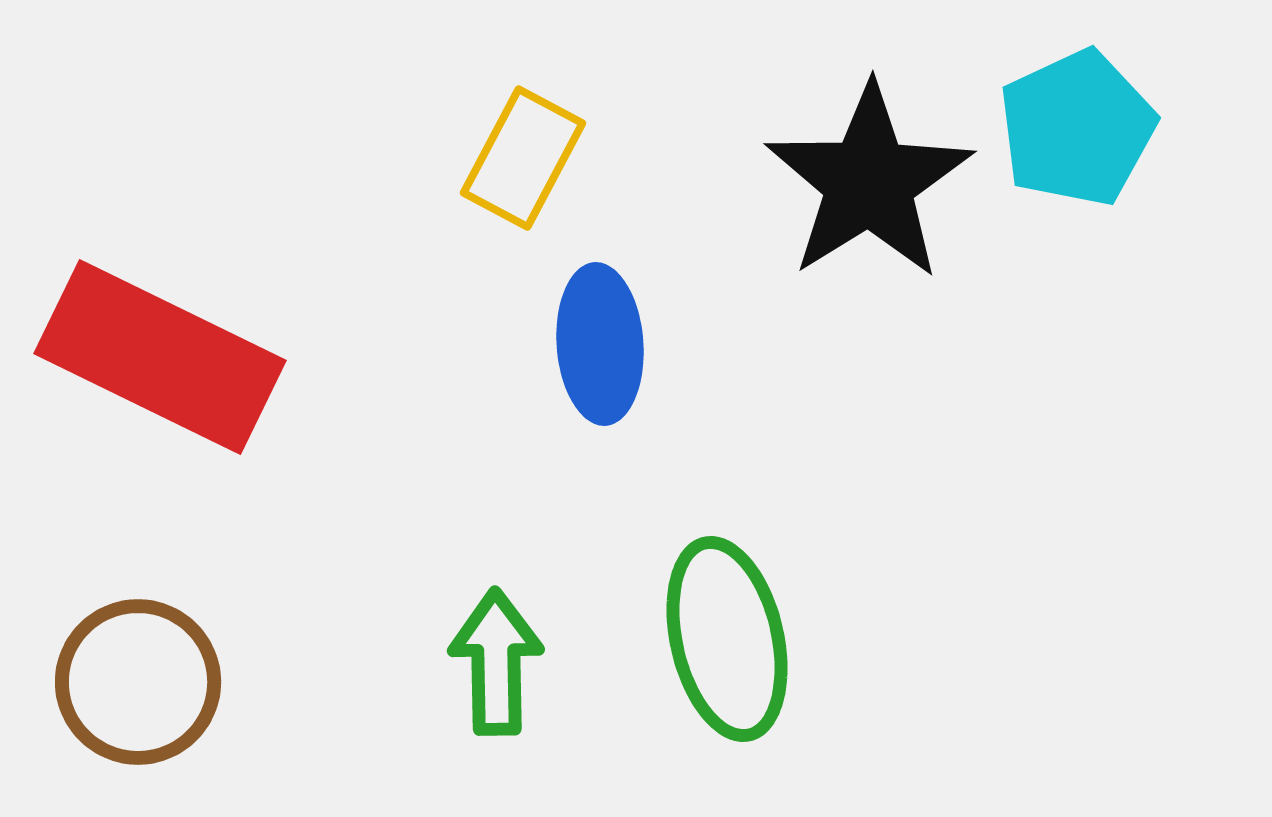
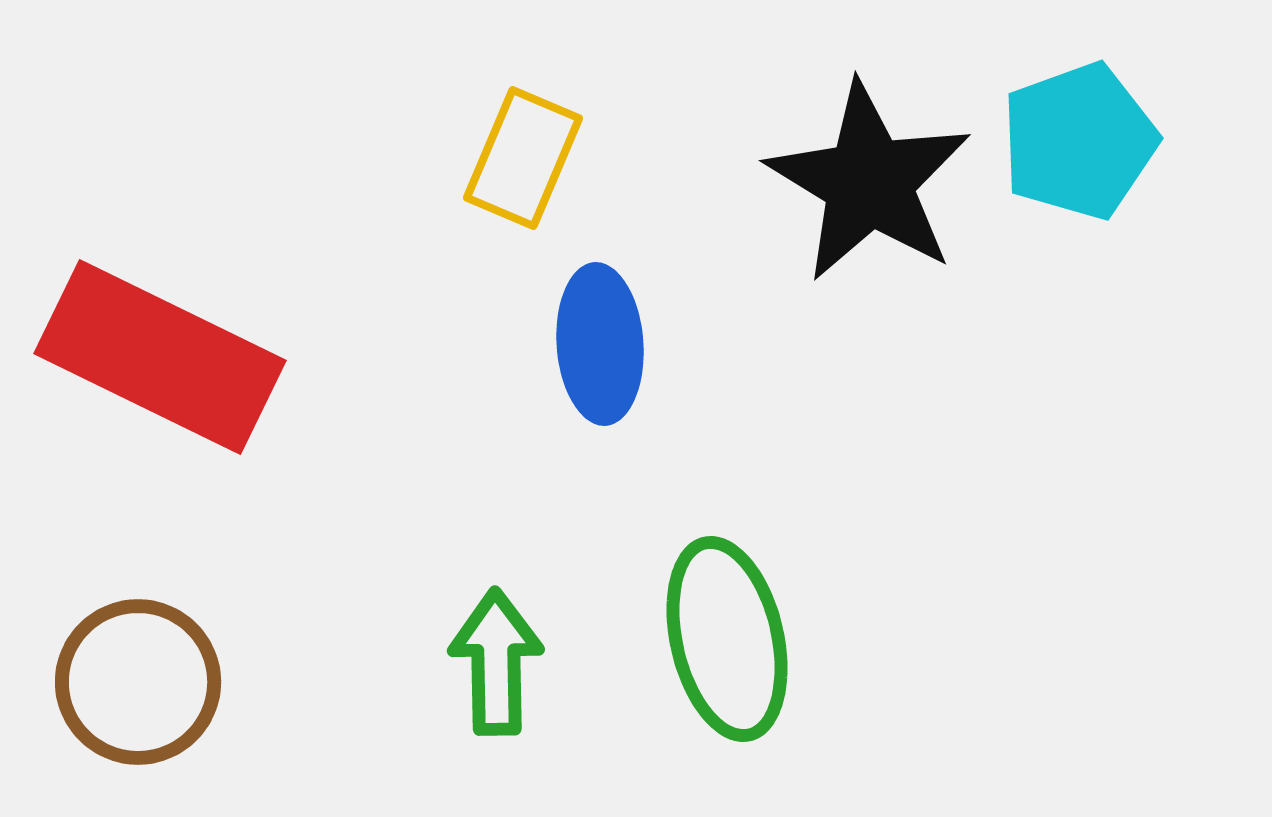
cyan pentagon: moved 2 px right, 13 px down; rotated 5 degrees clockwise
yellow rectangle: rotated 5 degrees counterclockwise
black star: rotated 9 degrees counterclockwise
